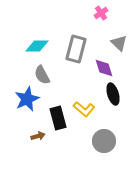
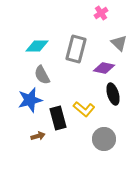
purple diamond: rotated 60 degrees counterclockwise
blue star: moved 3 px right, 1 px down; rotated 10 degrees clockwise
gray circle: moved 2 px up
